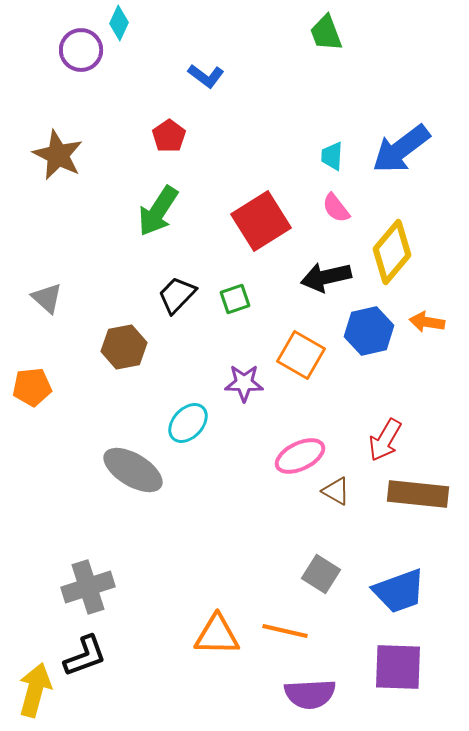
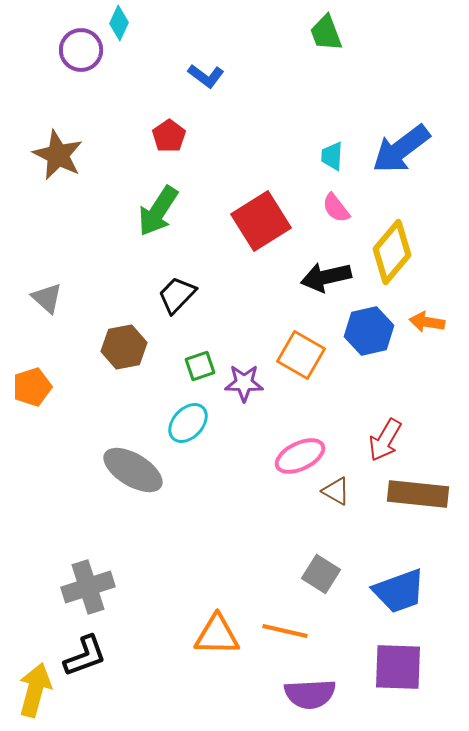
green square: moved 35 px left, 67 px down
orange pentagon: rotated 12 degrees counterclockwise
